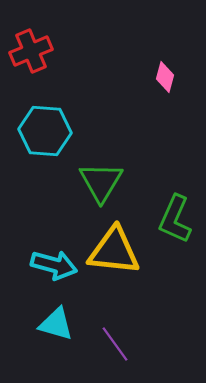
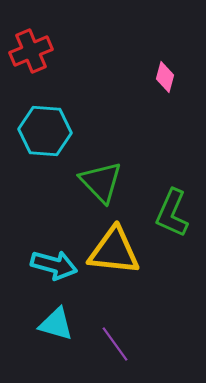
green triangle: rotated 15 degrees counterclockwise
green L-shape: moved 3 px left, 6 px up
